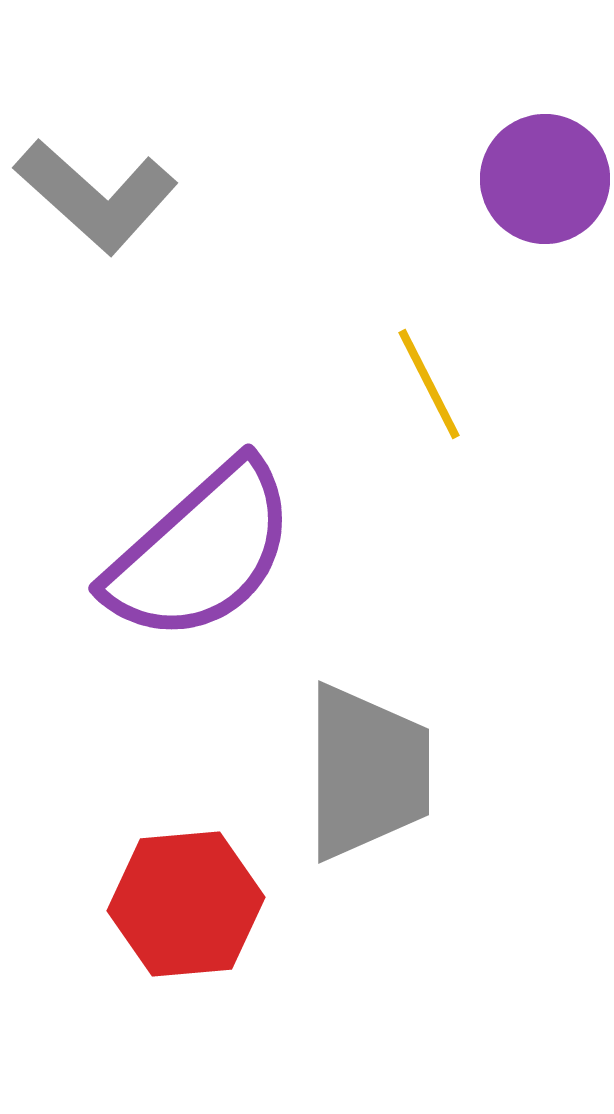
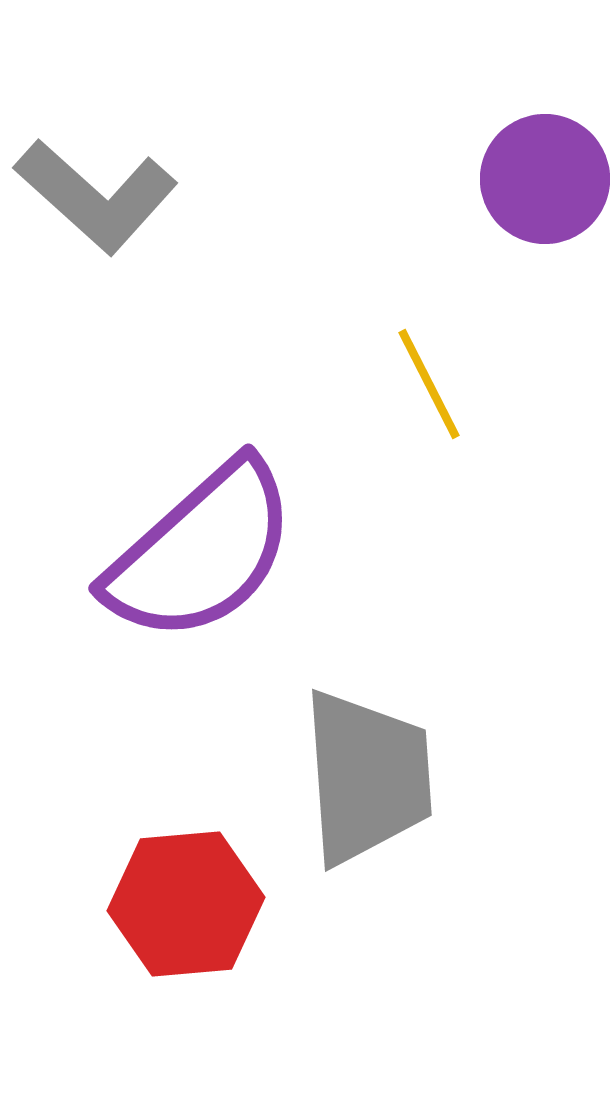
gray trapezoid: moved 5 px down; rotated 4 degrees counterclockwise
